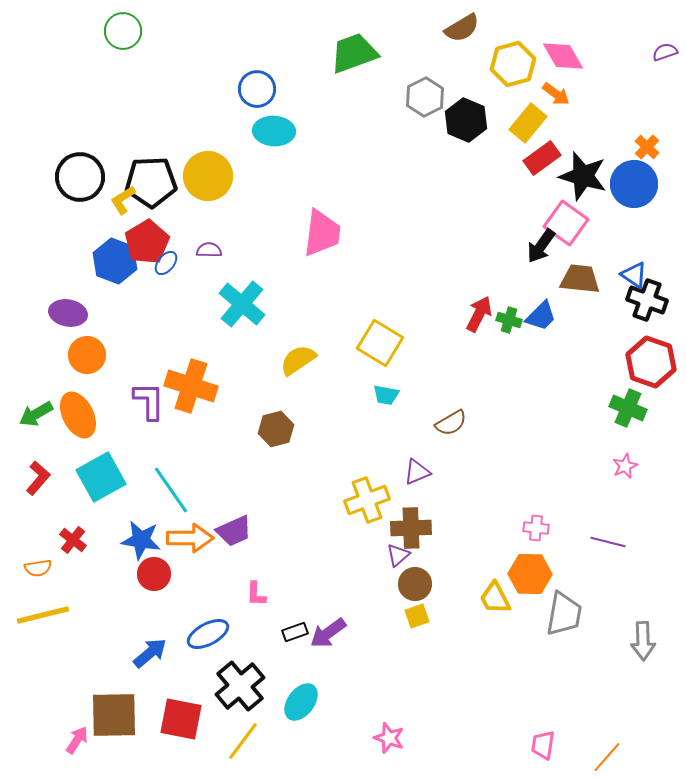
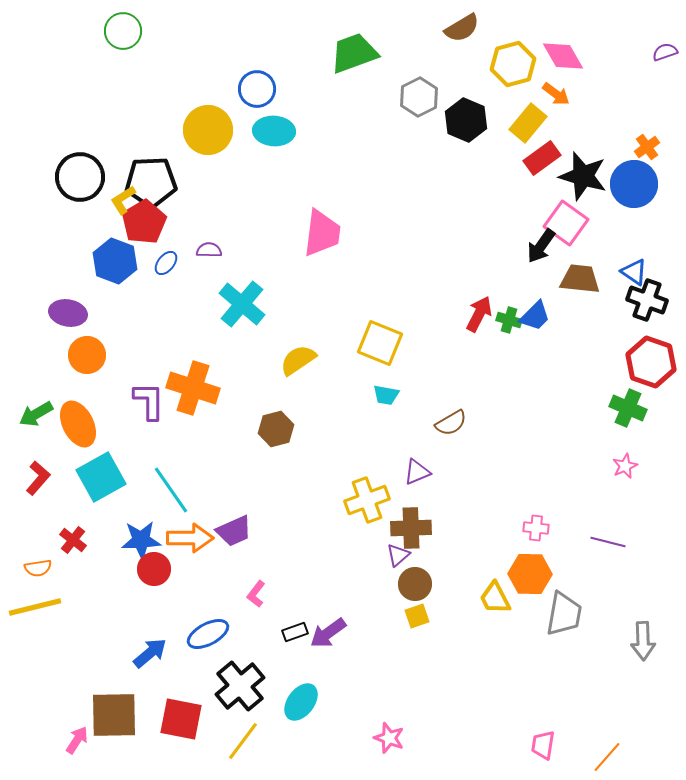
gray hexagon at (425, 97): moved 6 px left
orange cross at (647, 147): rotated 10 degrees clockwise
yellow circle at (208, 176): moved 46 px up
red pentagon at (147, 242): moved 3 px left, 20 px up
blue triangle at (634, 275): moved 3 px up
blue trapezoid at (541, 316): moved 6 px left
yellow square at (380, 343): rotated 9 degrees counterclockwise
orange cross at (191, 386): moved 2 px right, 2 px down
orange ellipse at (78, 415): moved 9 px down
blue star at (141, 540): rotated 12 degrees counterclockwise
red circle at (154, 574): moved 5 px up
pink L-shape at (256, 594): rotated 36 degrees clockwise
yellow line at (43, 615): moved 8 px left, 8 px up
